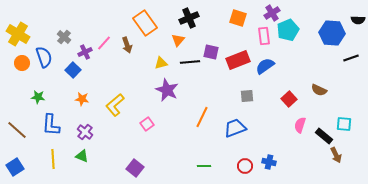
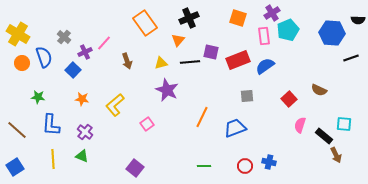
brown arrow at (127, 45): moved 16 px down
